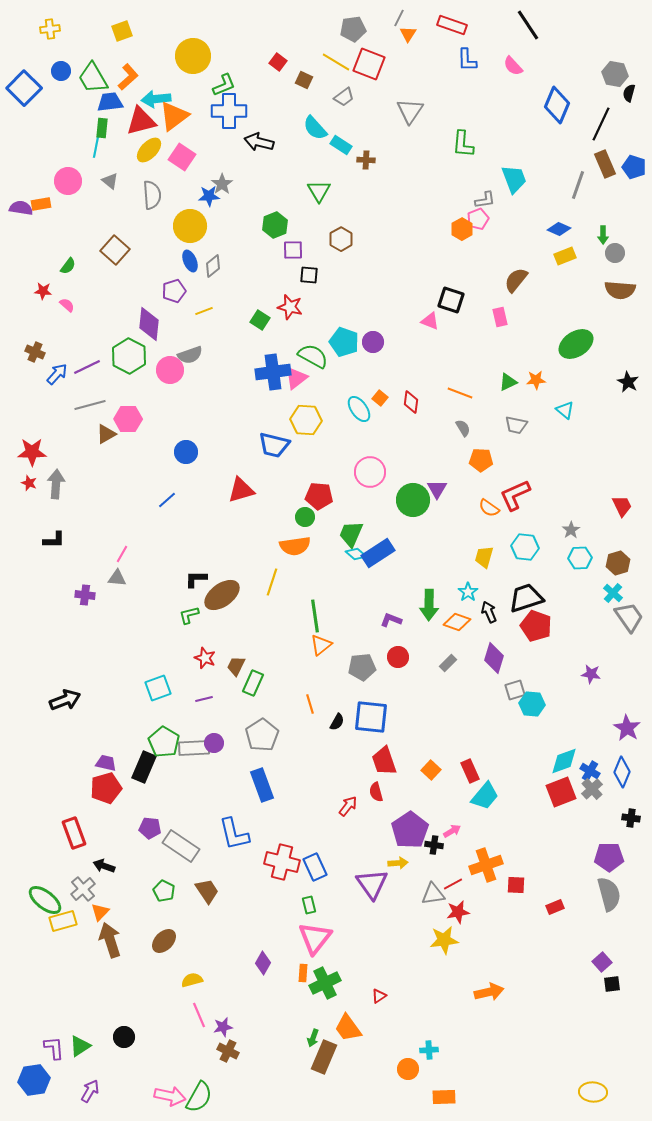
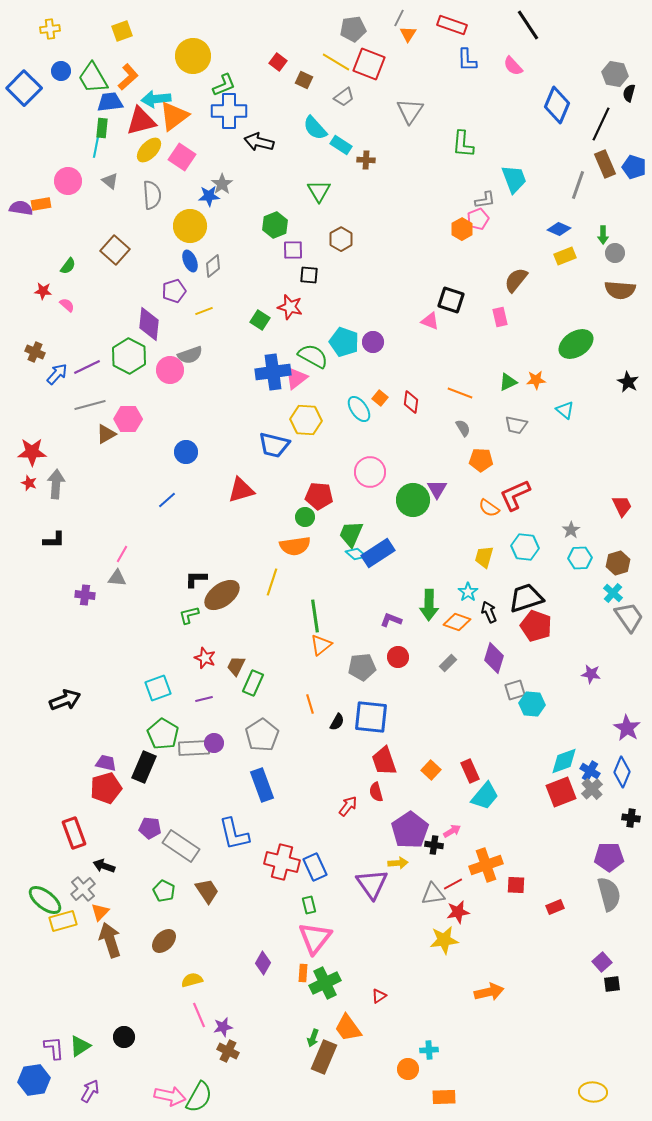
green pentagon at (164, 742): moved 1 px left, 8 px up
